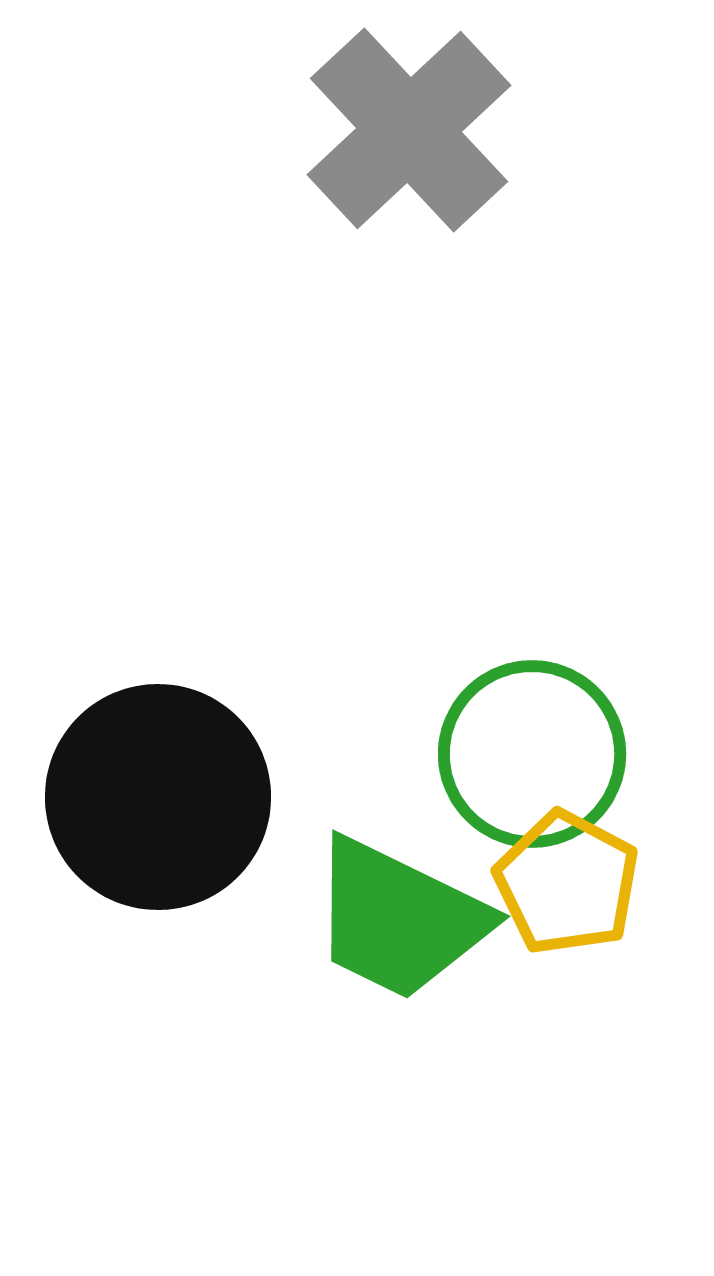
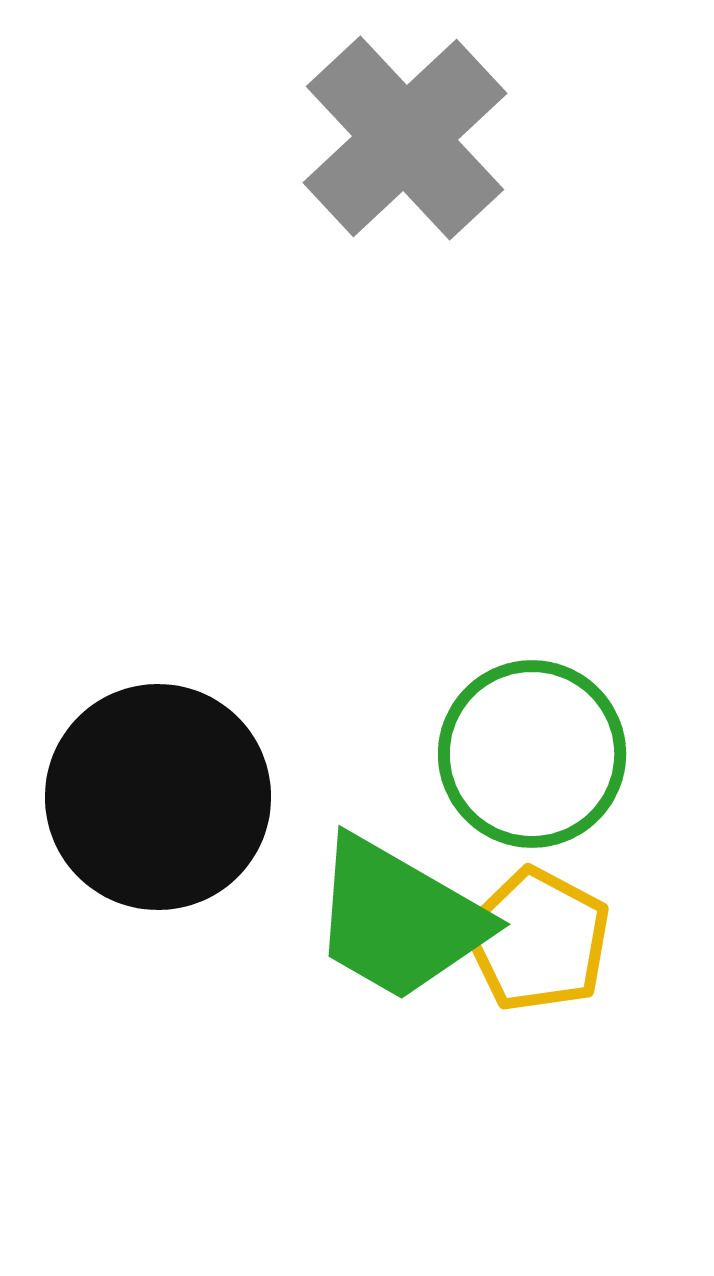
gray cross: moved 4 px left, 8 px down
yellow pentagon: moved 29 px left, 57 px down
green trapezoid: rotated 4 degrees clockwise
